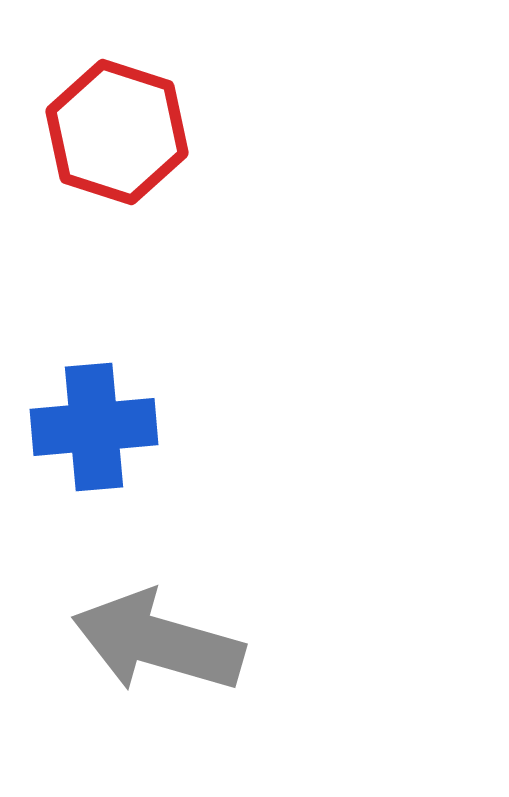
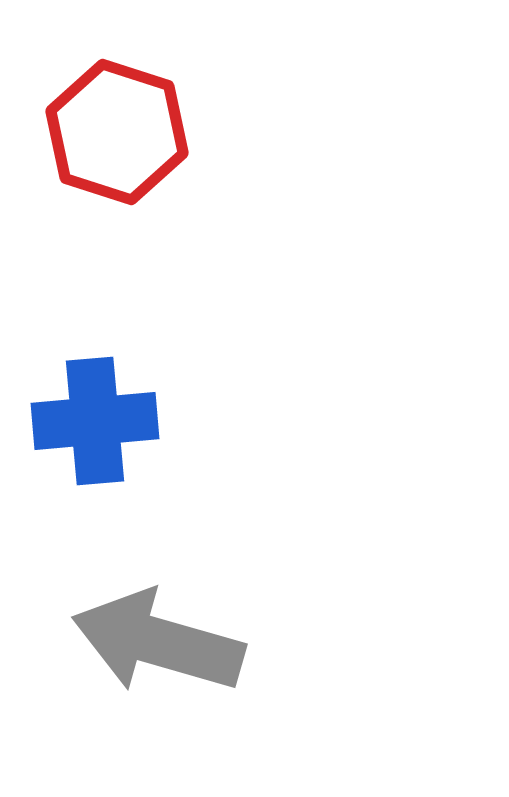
blue cross: moved 1 px right, 6 px up
